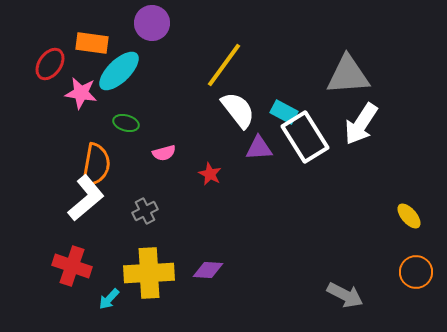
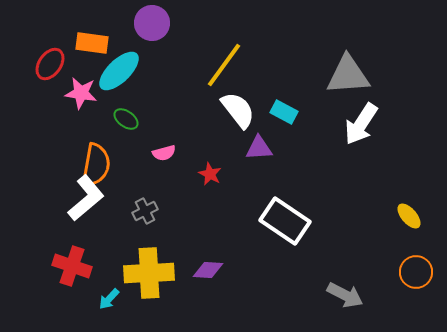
green ellipse: moved 4 px up; rotated 20 degrees clockwise
white rectangle: moved 20 px left, 84 px down; rotated 24 degrees counterclockwise
